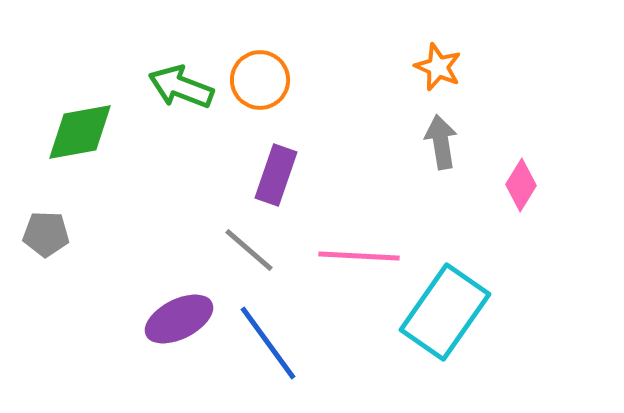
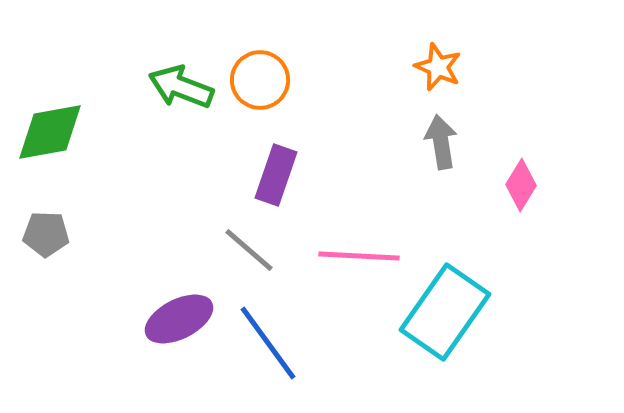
green diamond: moved 30 px left
